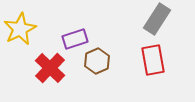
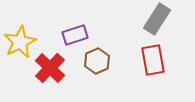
yellow star: moved 13 px down
purple rectangle: moved 4 px up
